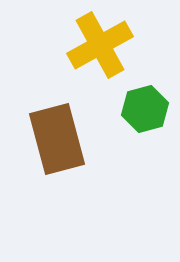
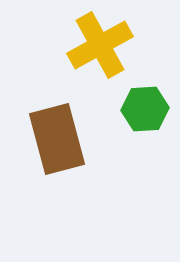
green hexagon: rotated 12 degrees clockwise
